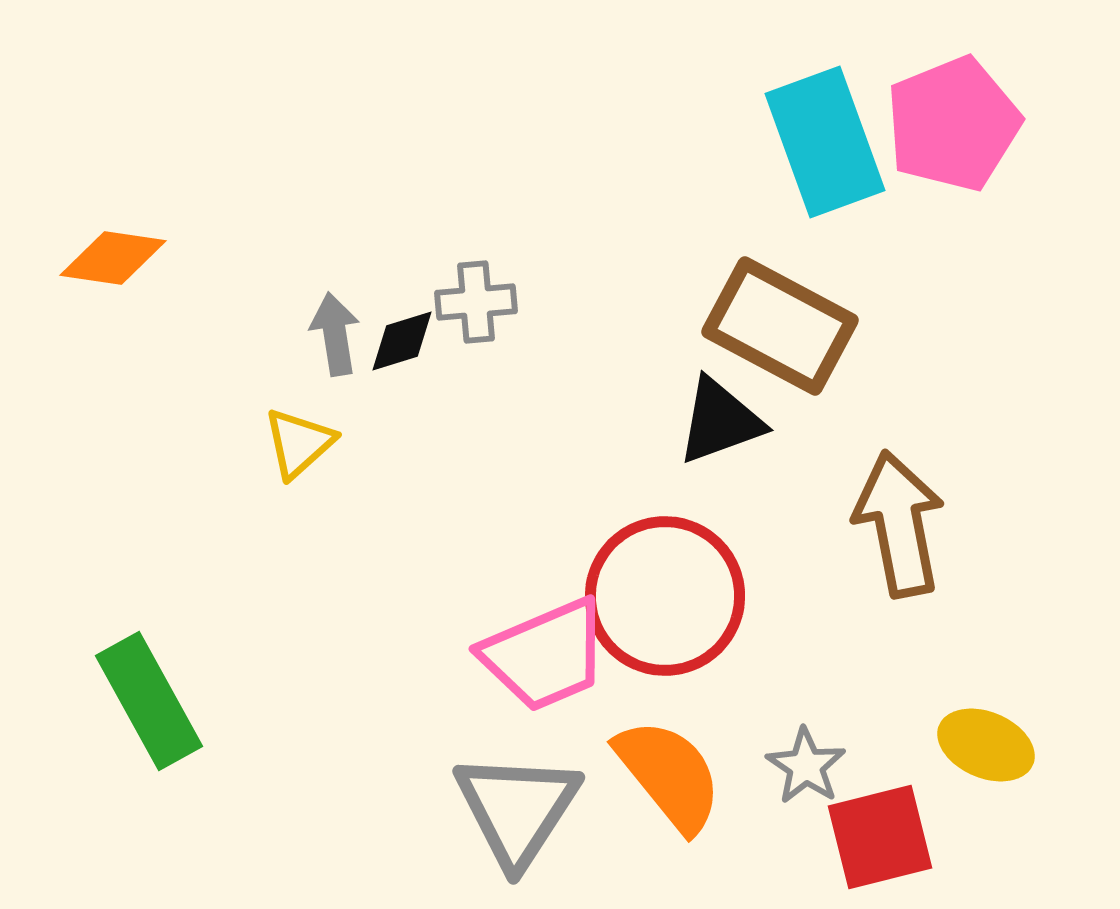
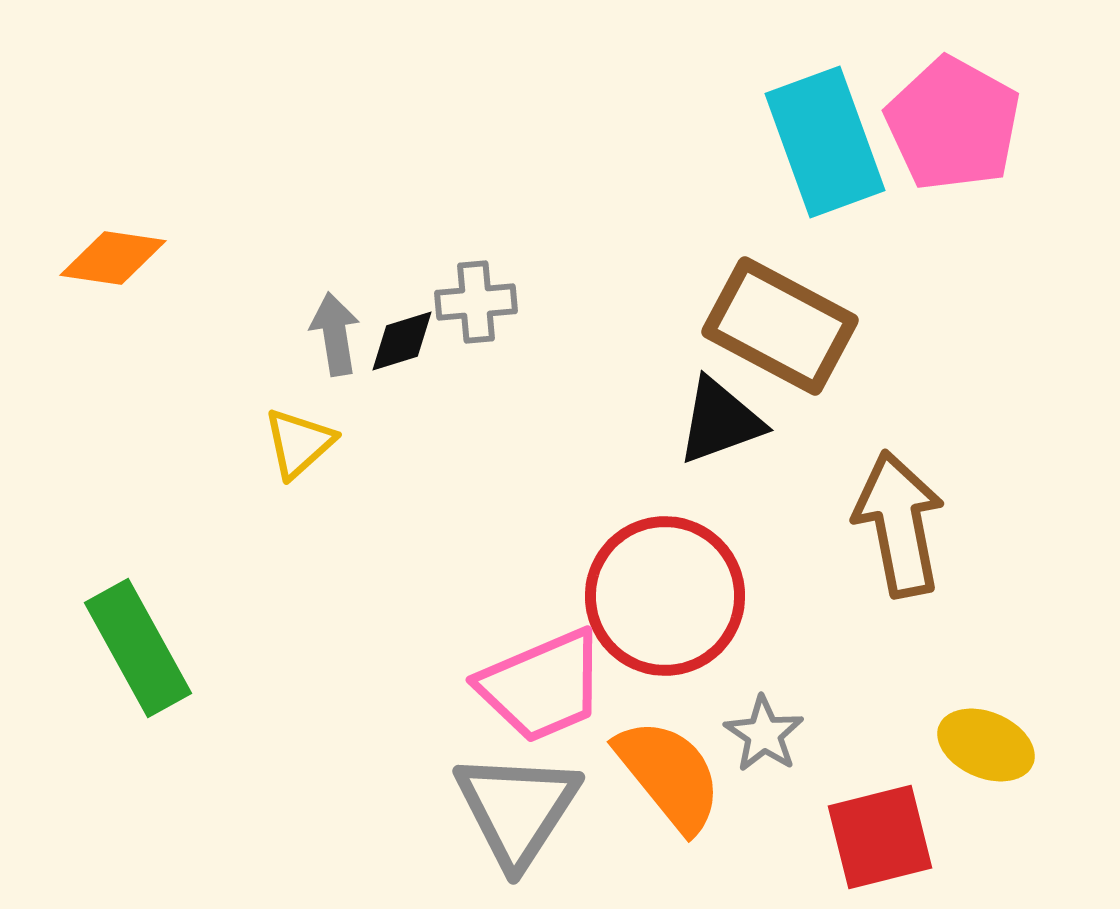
pink pentagon: rotated 21 degrees counterclockwise
pink trapezoid: moved 3 px left, 31 px down
green rectangle: moved 11 px left, 53 px up
gray star: moved 42 px left, 32 px up
